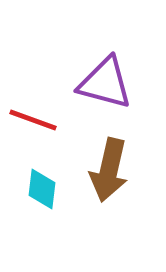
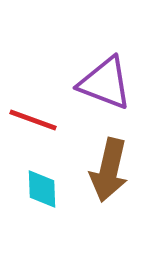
purple triangle: rotated 6 degrees clockwise
cyan diamond: rotated 9 degrees counterclockwise
